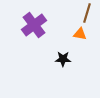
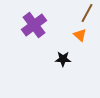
brown line: rotated 12 degrees clockwise
orange triangle: moved 1 px down; rotated 32 degrees clockwise
